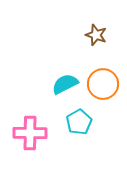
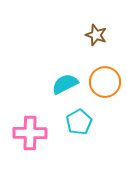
orange circle: moved 2 px right, 2 px up
